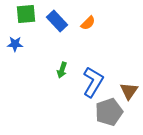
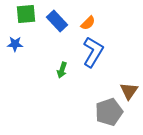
blue L-shape: moved 30 px up
